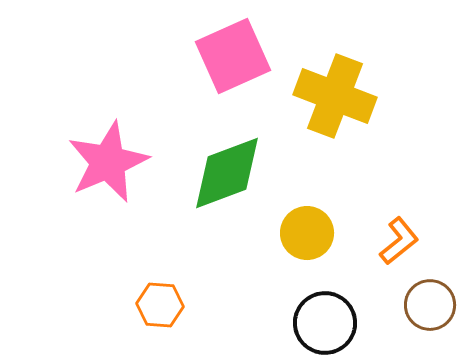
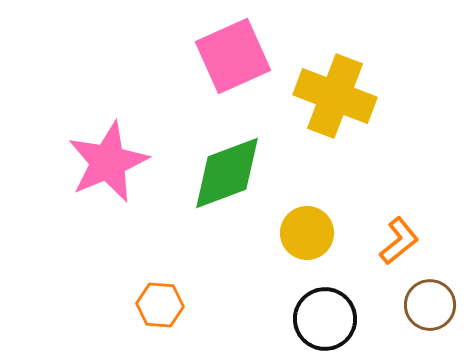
black circle: moved 4 px up
